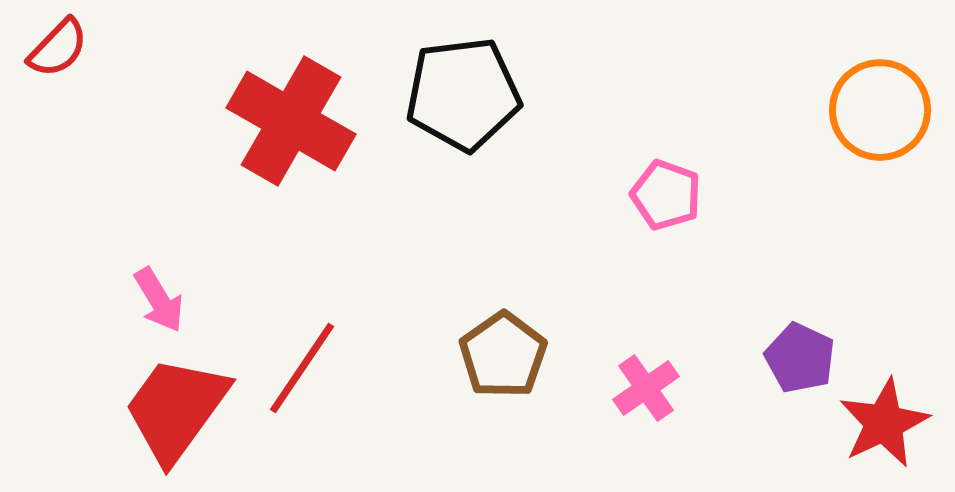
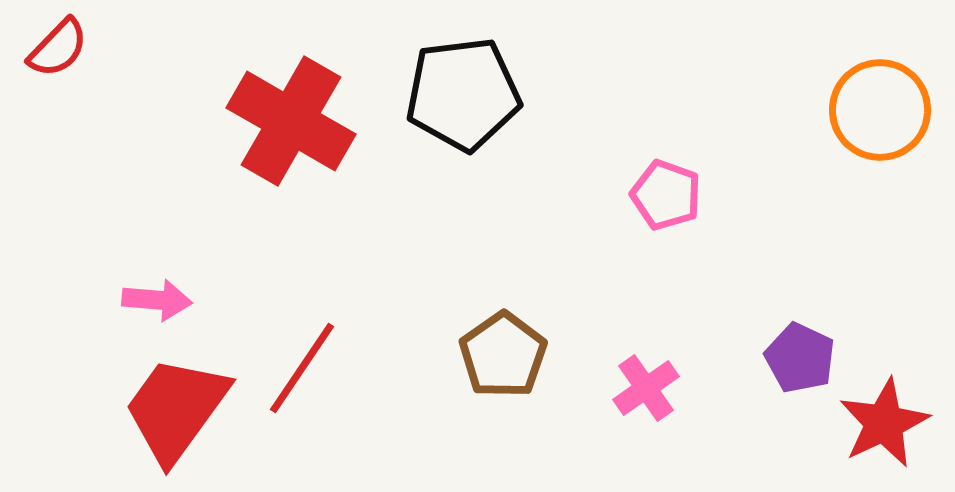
pink arrow: moved 2 px left; rotated 54 degrees counterclockwise
